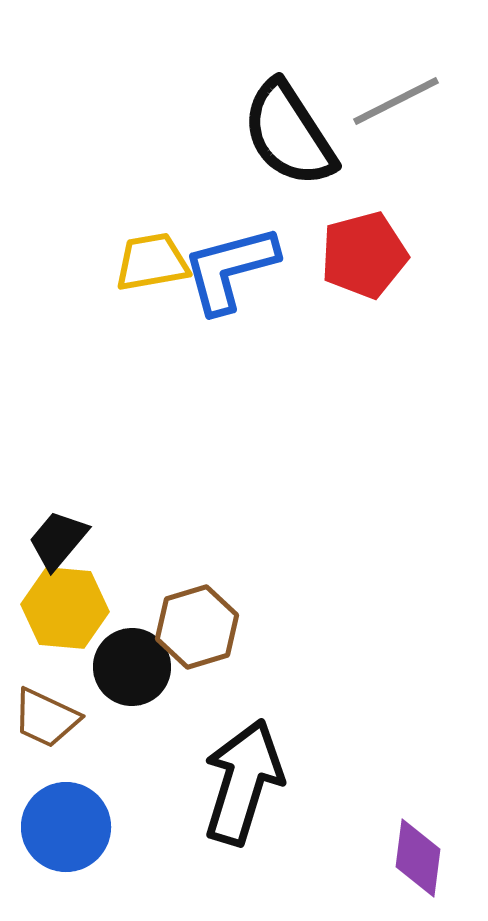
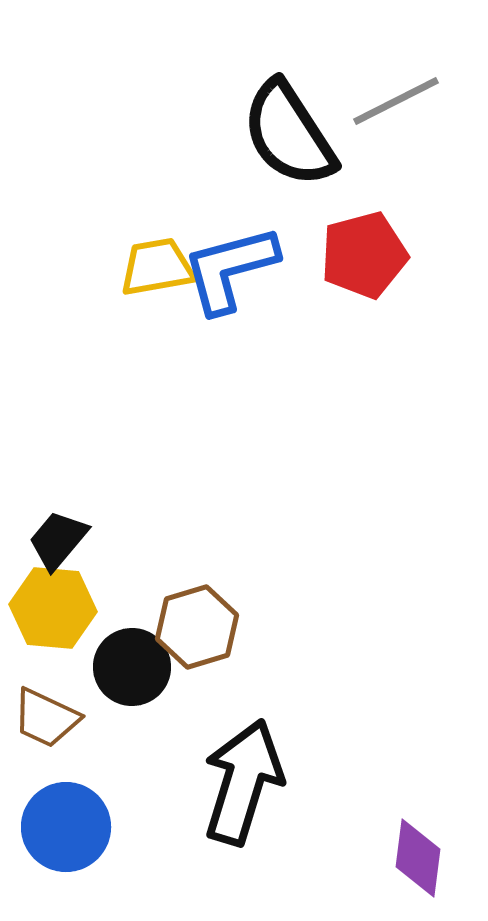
yellow trapezoid: moved 5 px right, 5 px down
yellow hexagon: moved 12 px left
